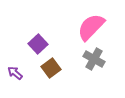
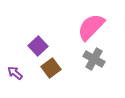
purple square: moved 2 px down
